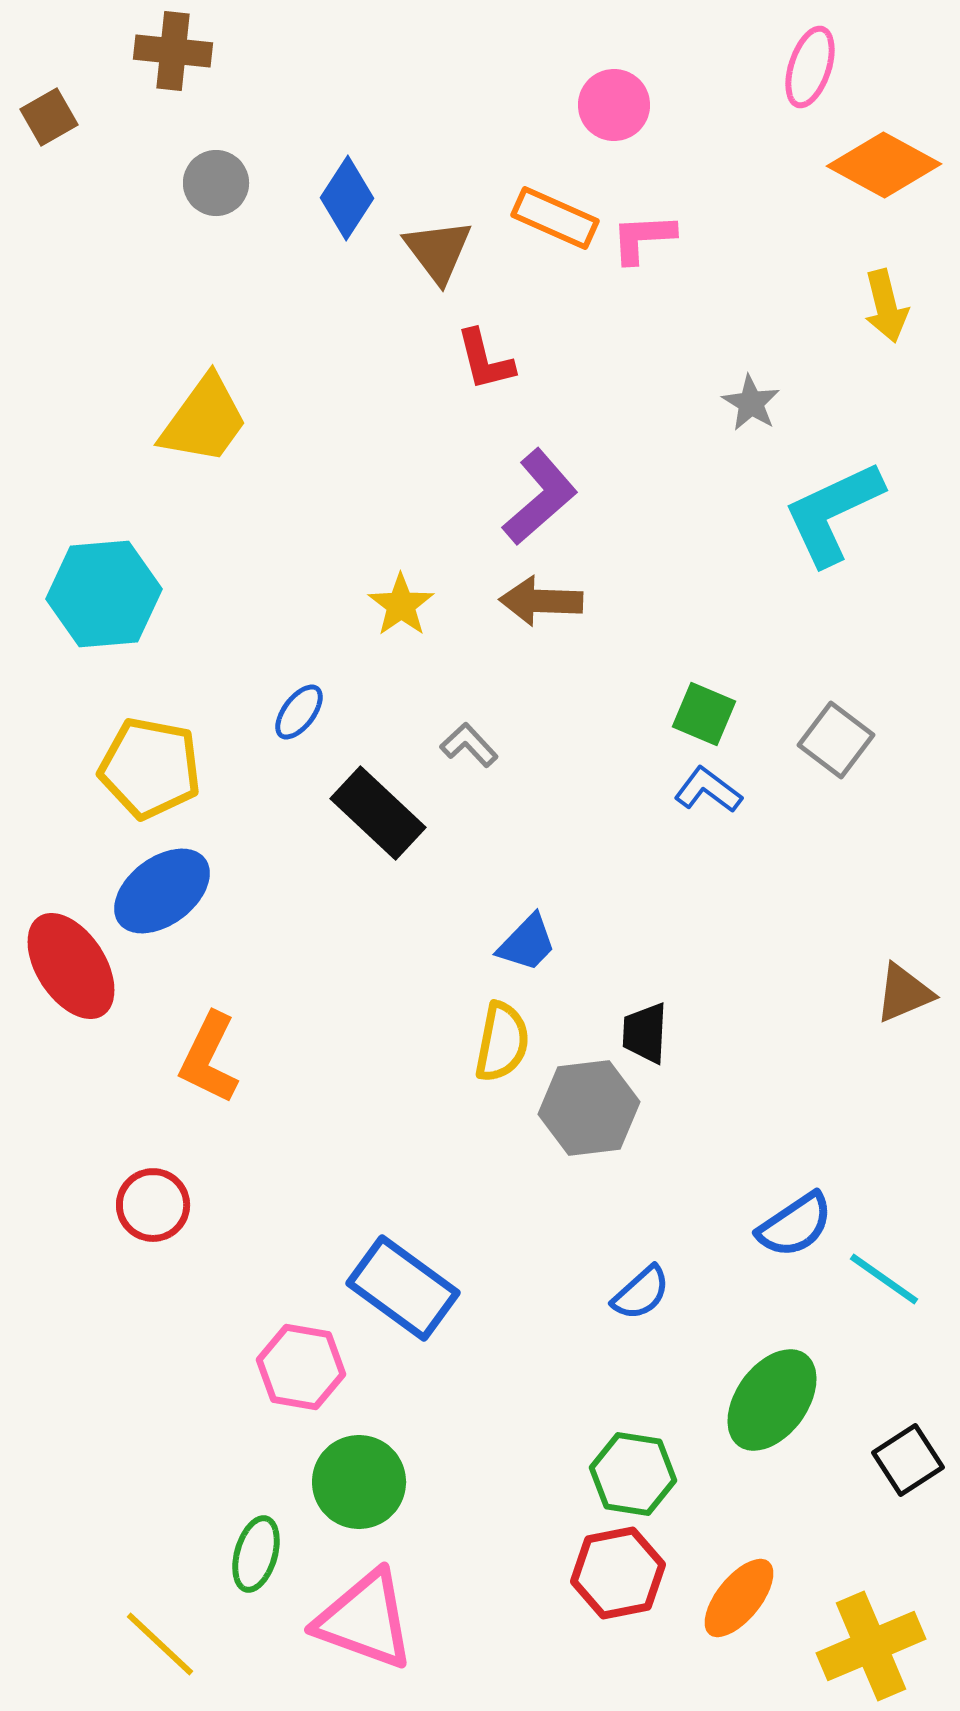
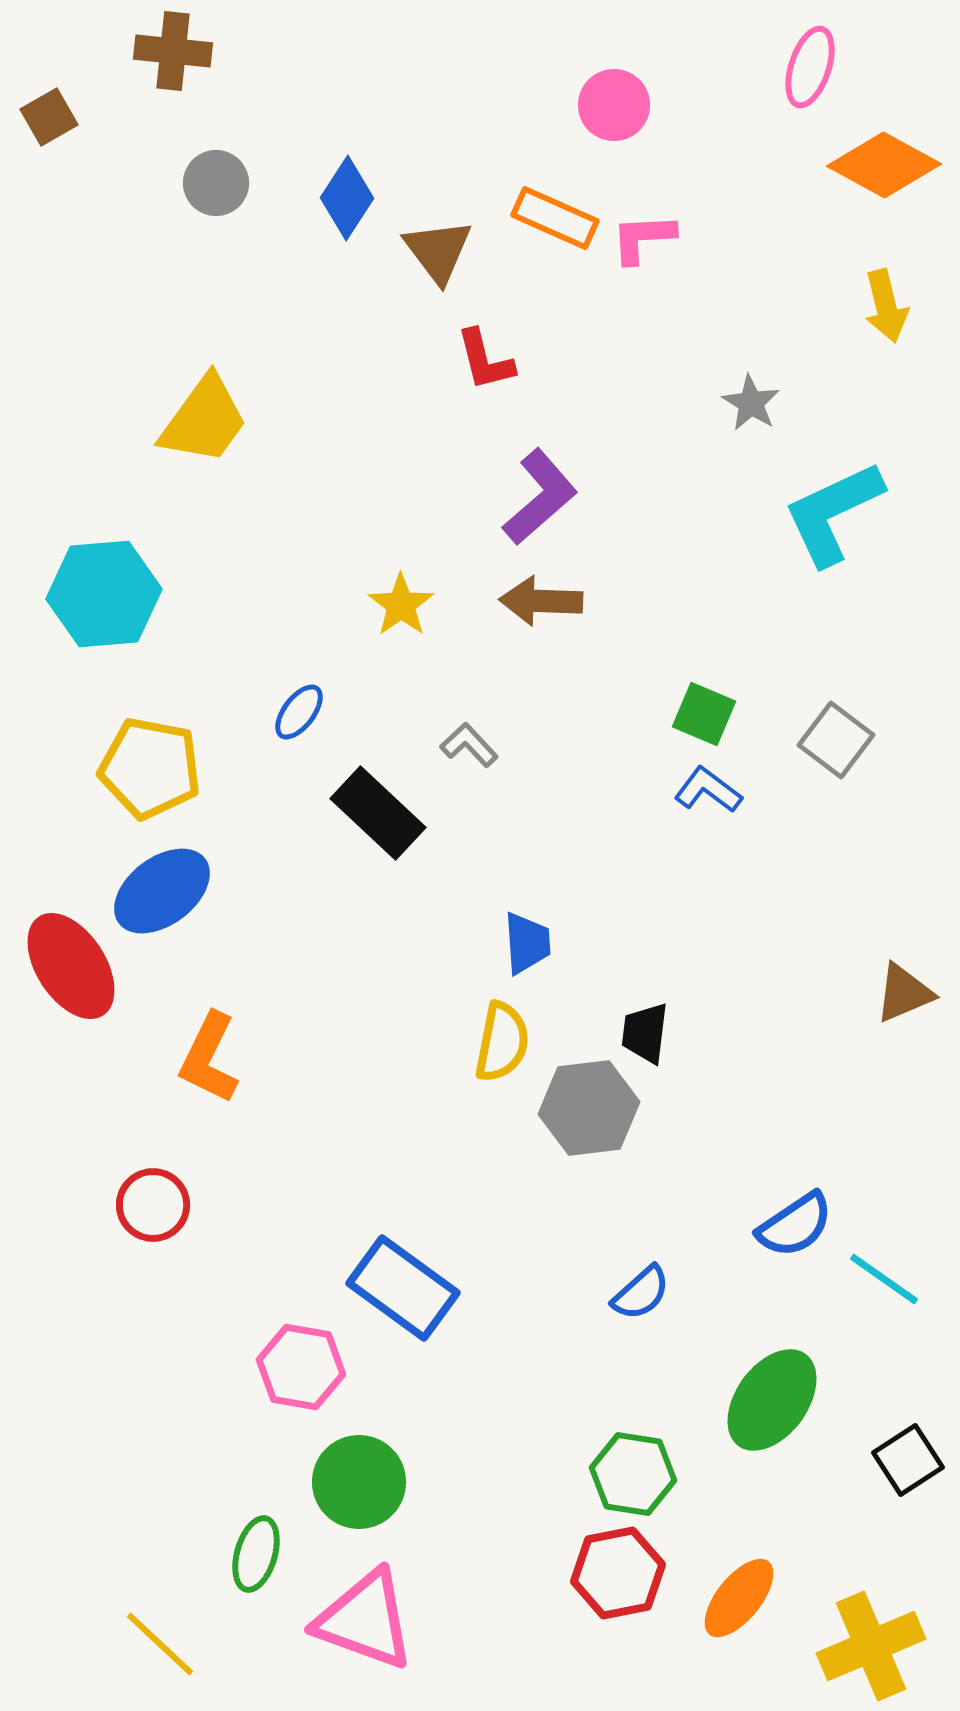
blue trapezoid at (527, 943): rotated 48 degrees counterclockwise
black trapezoid at (645, 1033): rotated 4 degrees clockwise
